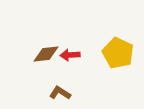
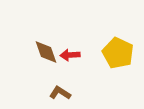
brown diamond: moved 2 px up; rotated 76 degrees clockwise
